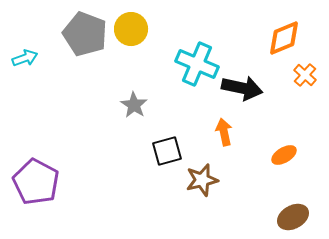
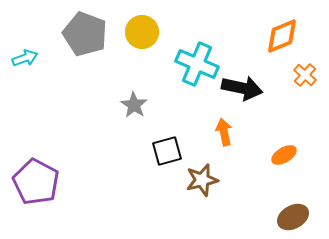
yellow circle: moved 11 px right, 3 px down
orange diamond: moved 2 px left, 2 px up
